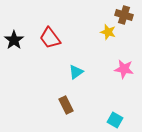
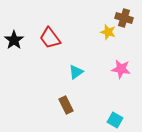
brown cross: moved 3 px down
pink star: moved 3 px left
